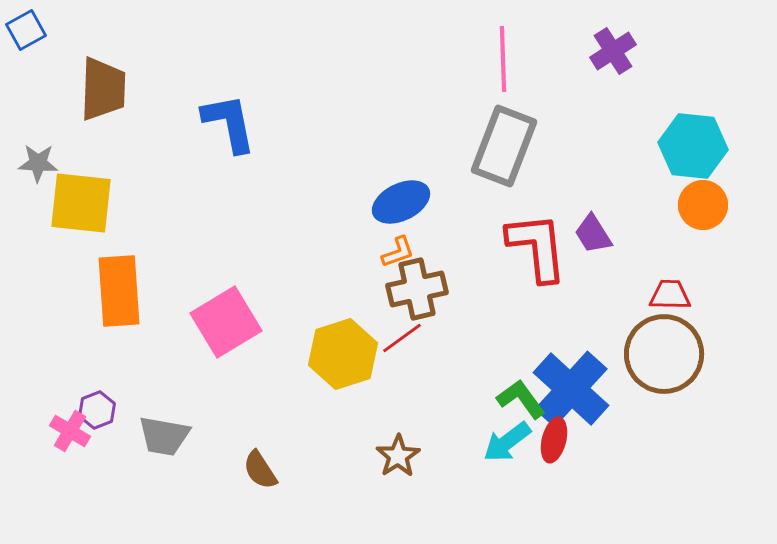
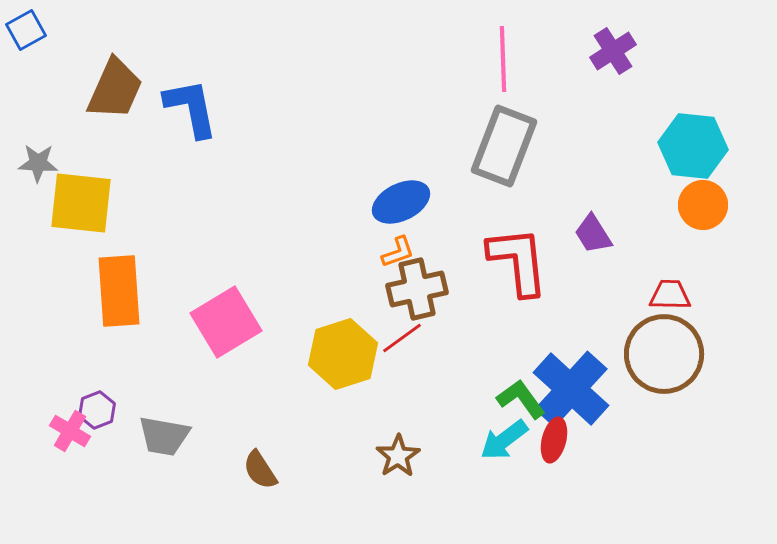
brown trapezoid: moved 12 px right; rotated 22 degrees clockwise
blue L-shape: moved 38 px left, 15 px up
red L-shape: moved 19 px left, 14 px down
cyan arrow: moved 3 px left, 2 px up
